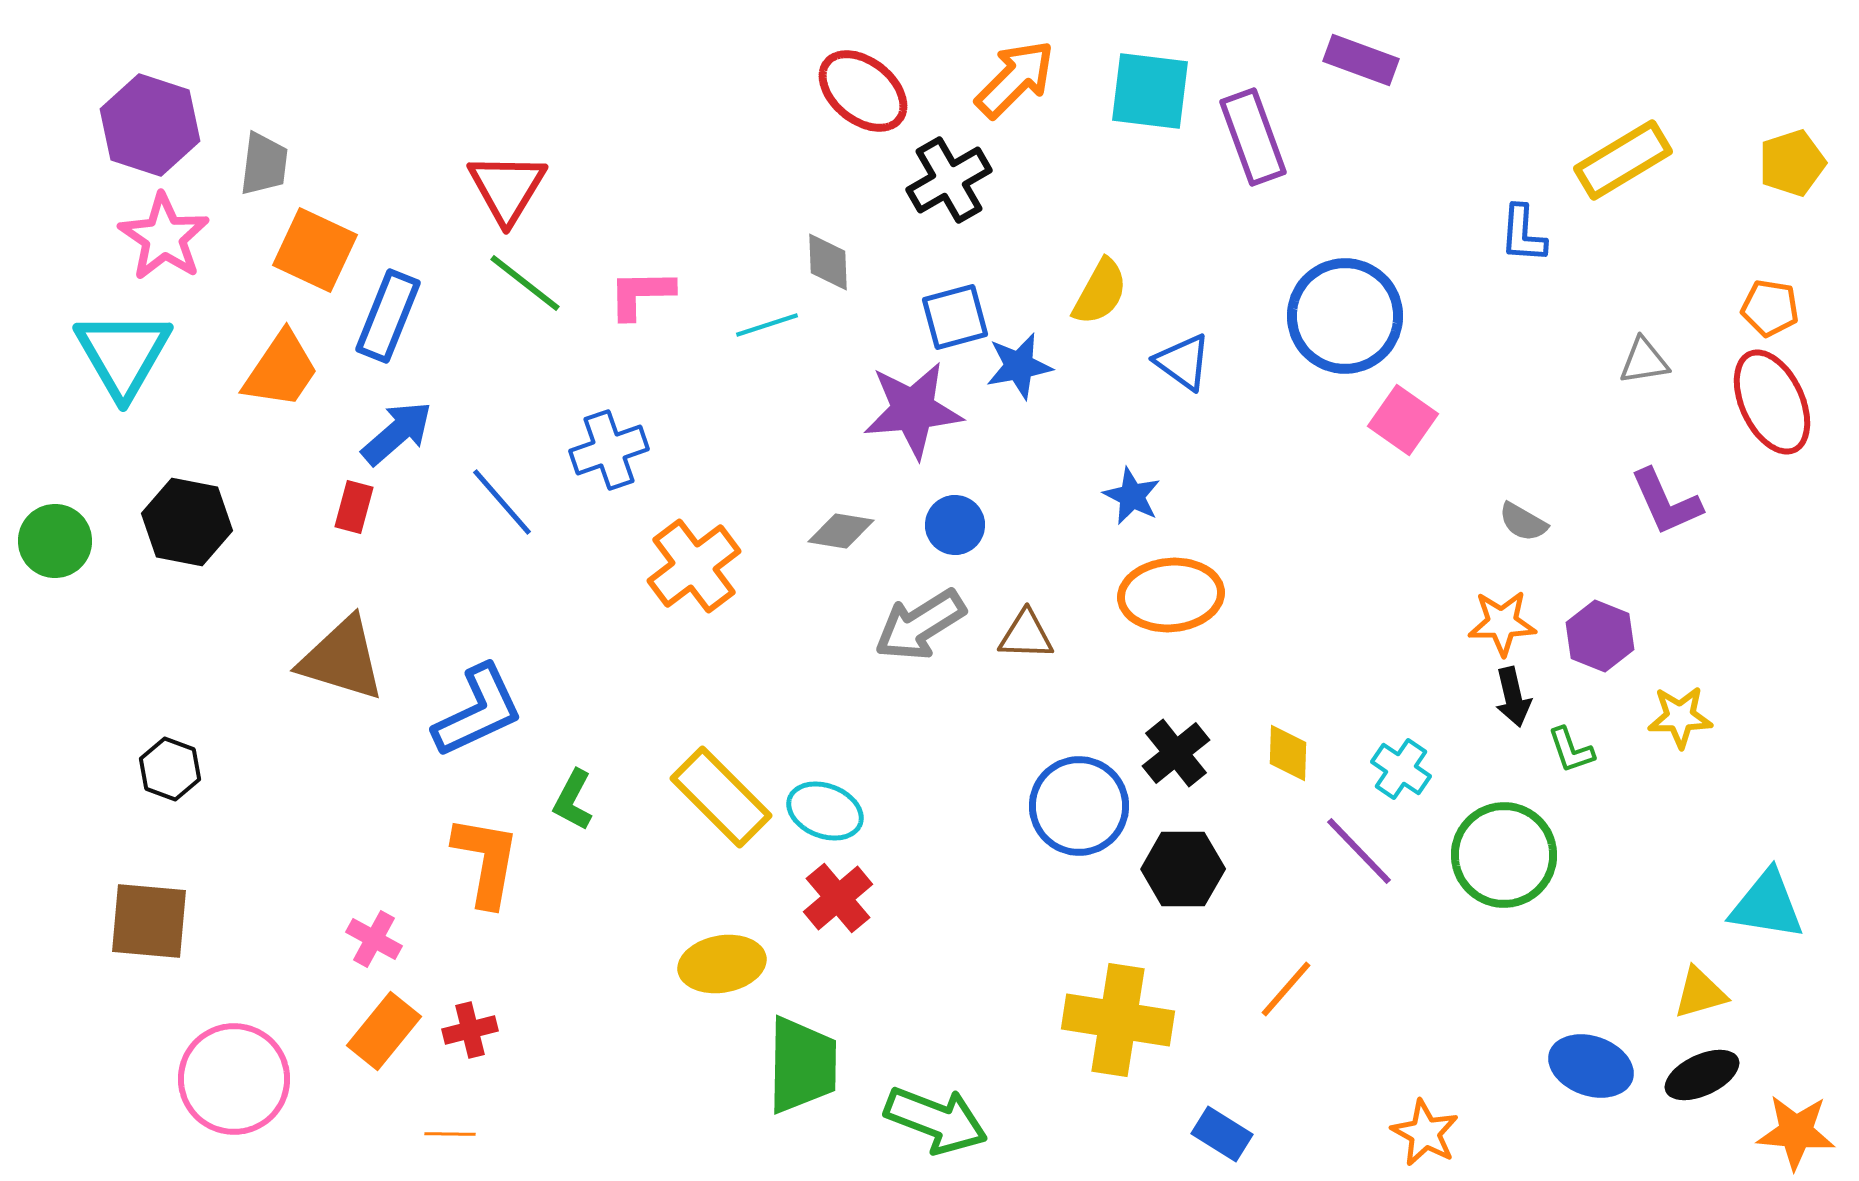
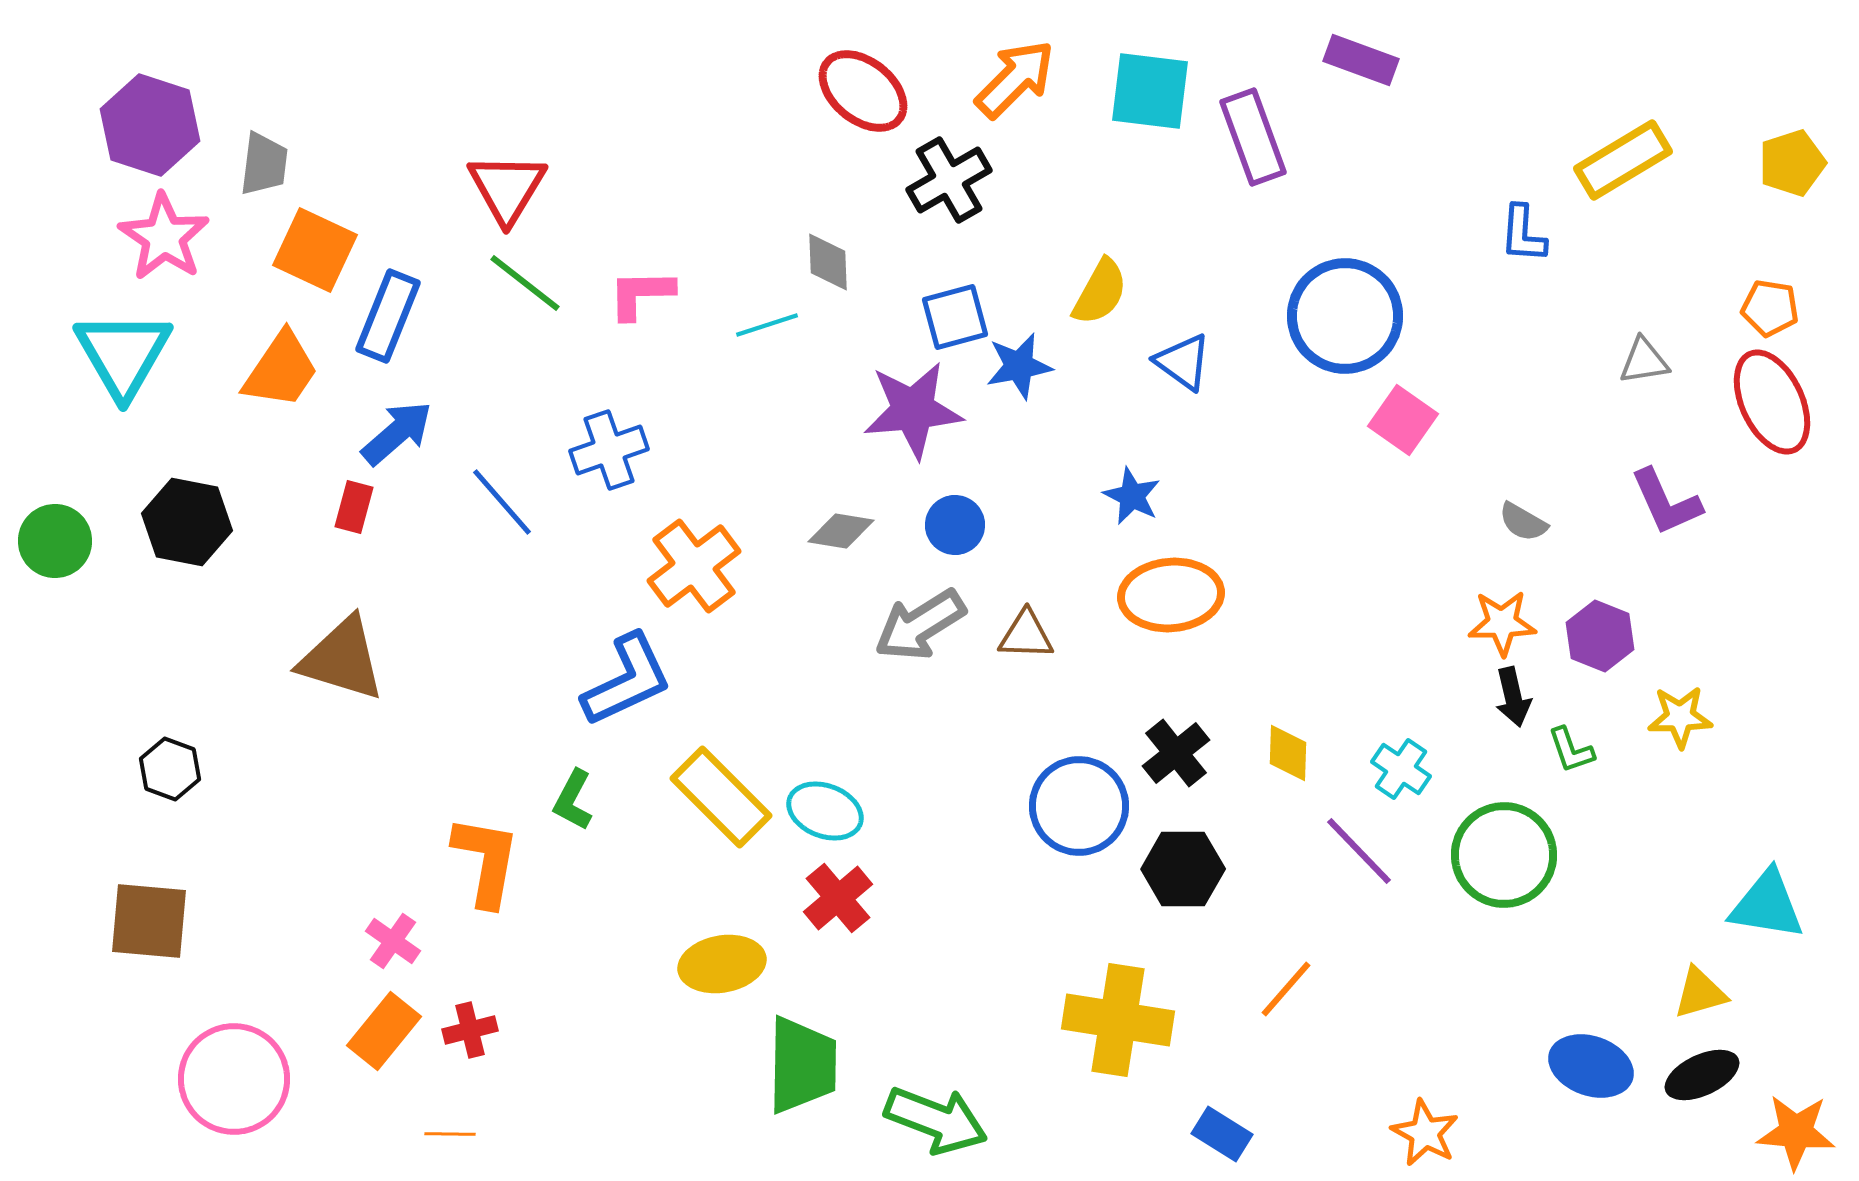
blue L-shape at (478, 711): moved 149 px right, 31 px up
pink cross at (374, 939): moved 19 px right, 2 px down; rotated 6 degrees clockwise
